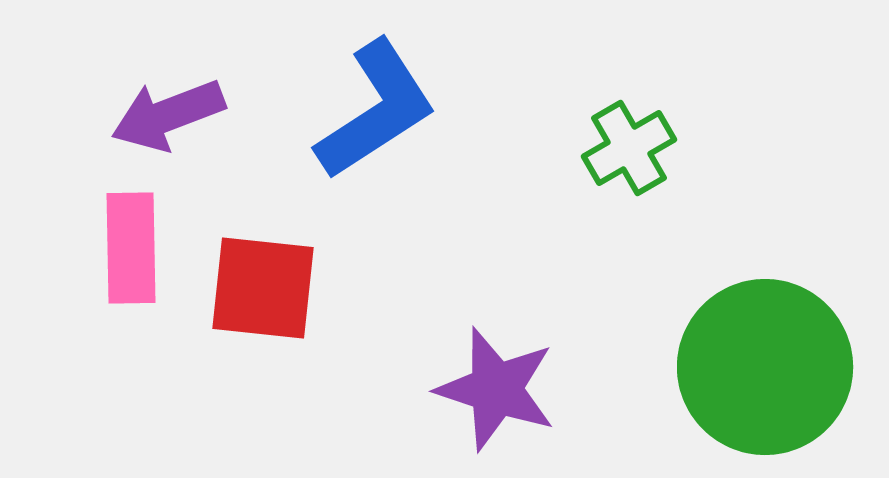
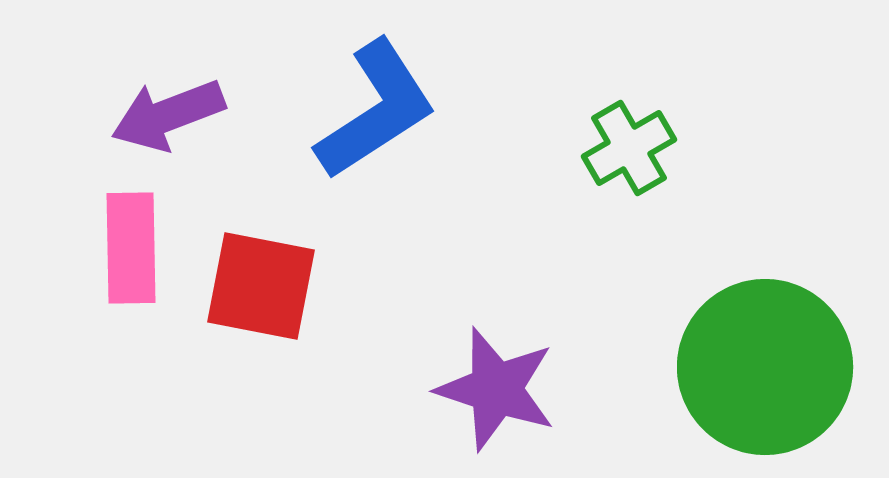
red square: moved 2 px left, 2 px up; rotated 5 degrees clockwise
